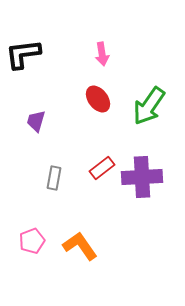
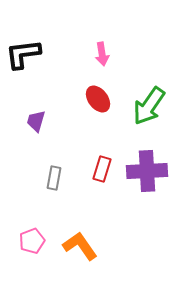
red rectangle: moved 1 px down; rotated 35 degrees counterclockwise
purple cross: moved 5 px right, 6 px up
